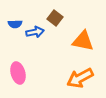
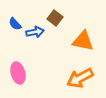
blue semicircle: rotated 48 degrees clockwise
